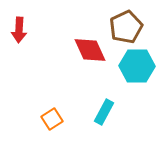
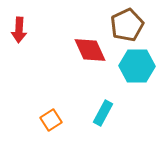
brown pentagon: moved 1 px right, 2 px up
cyan rectangle: moved 1 px left, 1 px down
orange square: moved 1 px left, 1 px down
